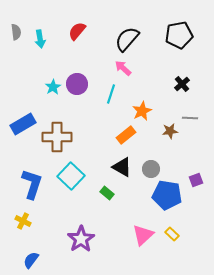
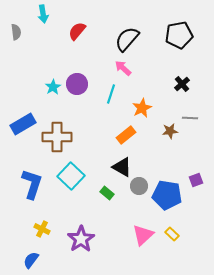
cyan arrow: moved 3 px right, 25 px up
orange star: moved 3 px up
gray circle: moved 12 px left, 17 px down
yellow cross: moved 19 px right, 8 px down
